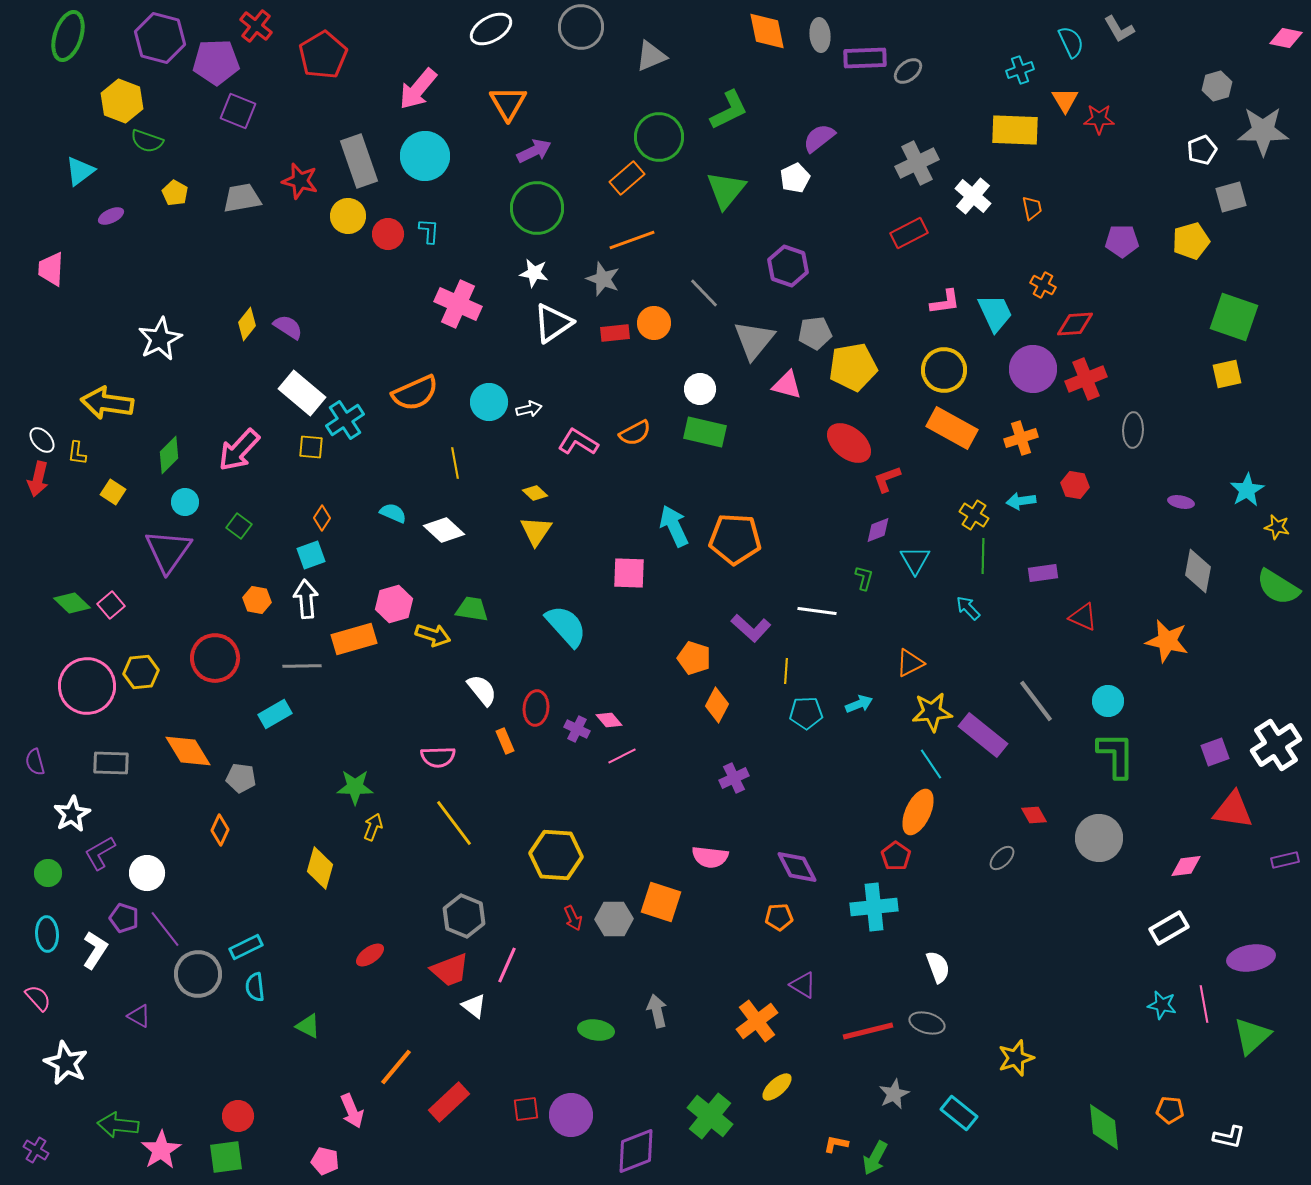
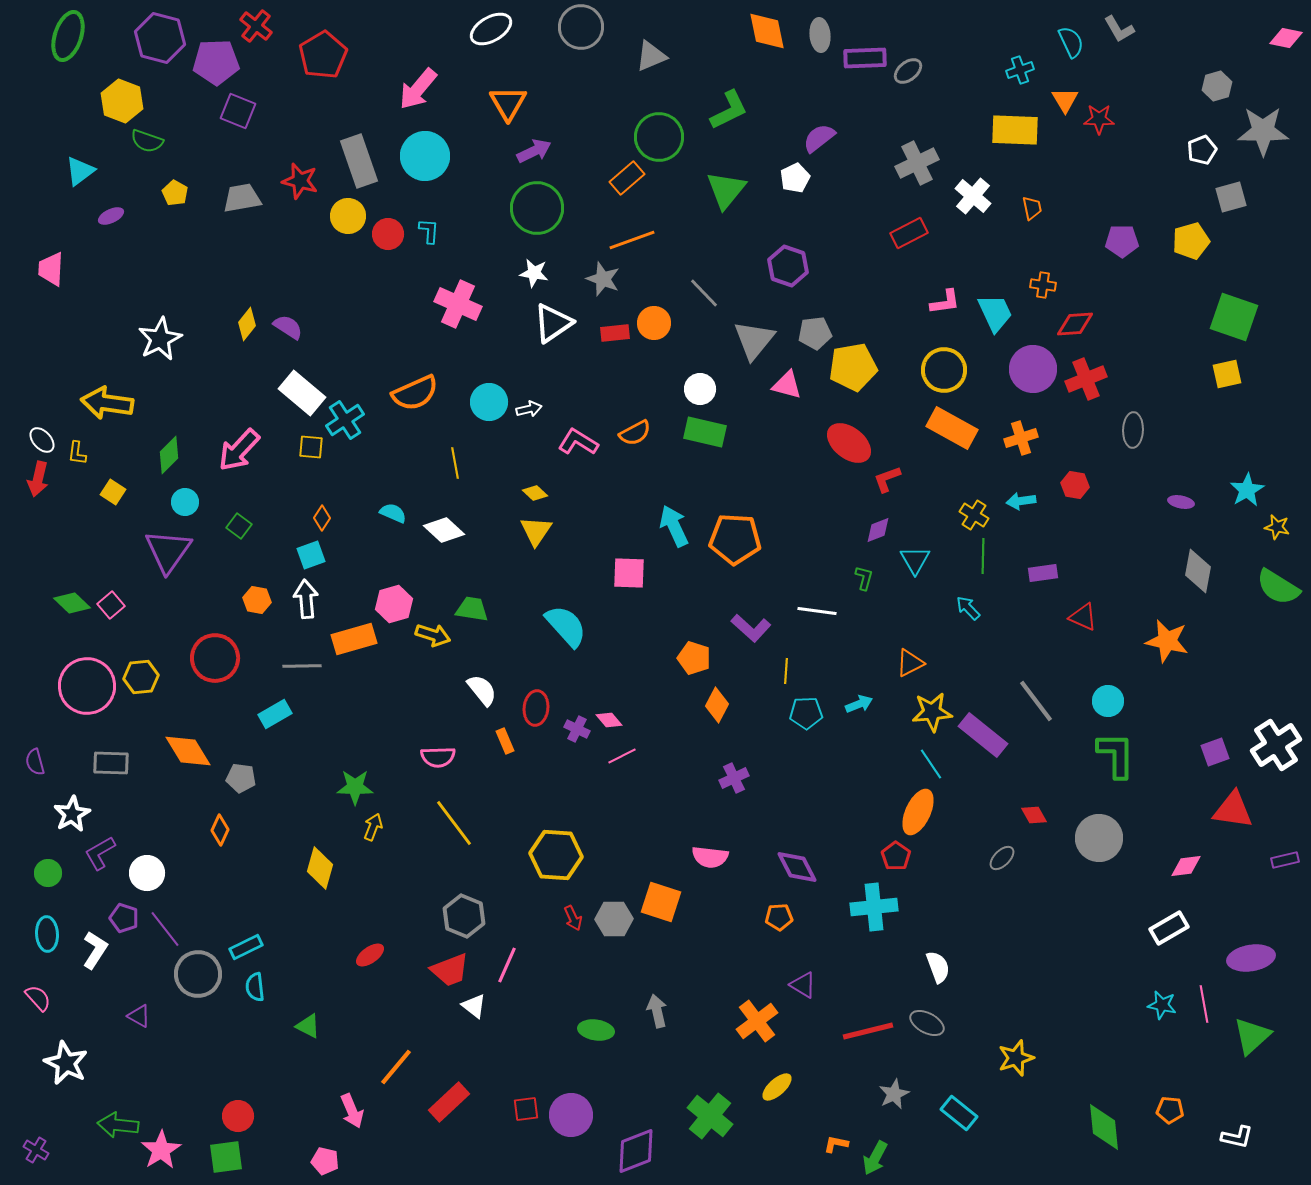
orange cross at (1043, 285): rotated 20 degrees counterclockwise
yellow hexagon at (141, 672): moved 5 px down
gray ellipse at (927, 1023): rotated 12 degrees clockwise
white L-shape at (1229, 1137): moved 8 px right
